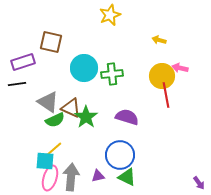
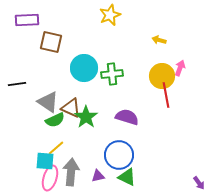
purple rectangle: moved 4 px right, 42 px up; rotated 15 degrees clockwise
pink arrow: rotated 98 degrees clockwise
yellow line: moved 2 px right, 1 px up
blue circle: moved 1 px left
gray arrow: moved 5 px up
